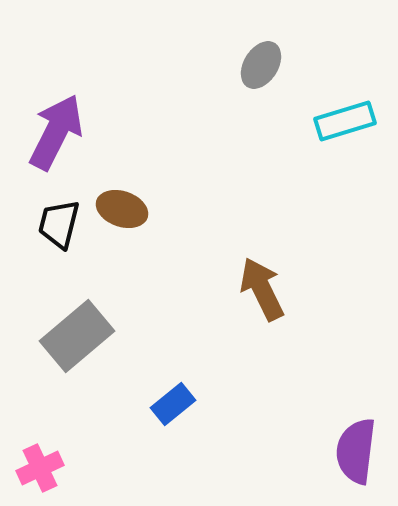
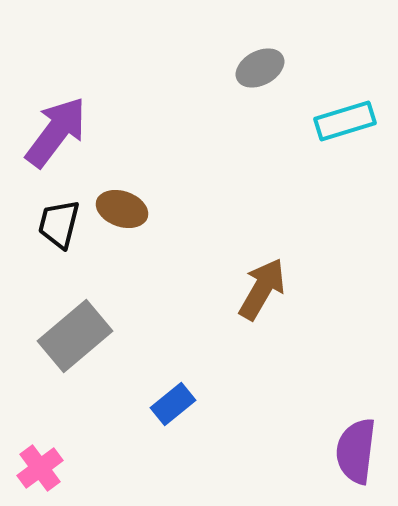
gray ellipse: moved 1 px left, 3 px down; rotated 30 degrees clockwise
purple arrow: rotated 10 degrees clockwise
brown arrow: rotated 56 degrees clockwise
gray rectangle: moved 2 px left
pink cross: rotated 12 degrees counterclockwise
